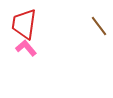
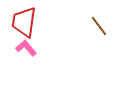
red trapezoid: moved 2 px up
